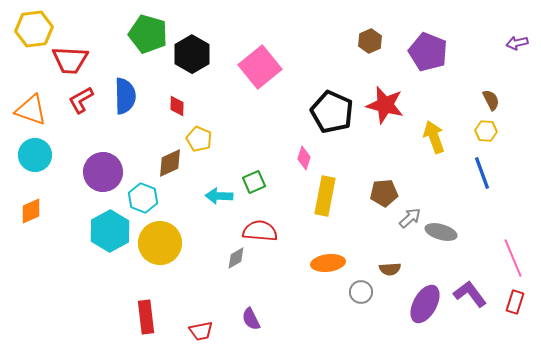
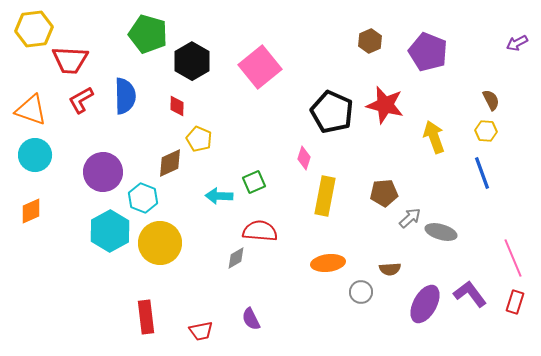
purple arrow at (517, 43): rotated 15 degrees counterclockwise
black hexagon at (192, 54): moved 7 px down
